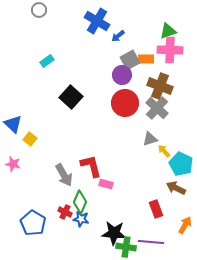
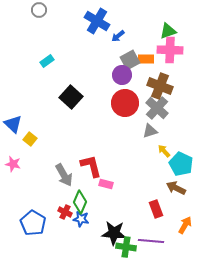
gray triangle: moved 8 px up
purple line: moved 1 px up
